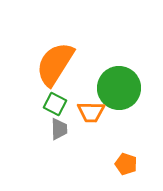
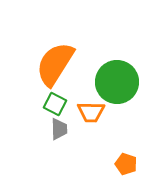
green circle: moved 2 px left, 6 px up
